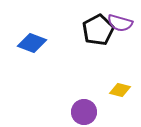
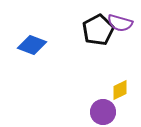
blue diamond: moved 2 px down
yellow diamond: rotated 40 degrees counterclockwise
purple circle: moved 19 px right
